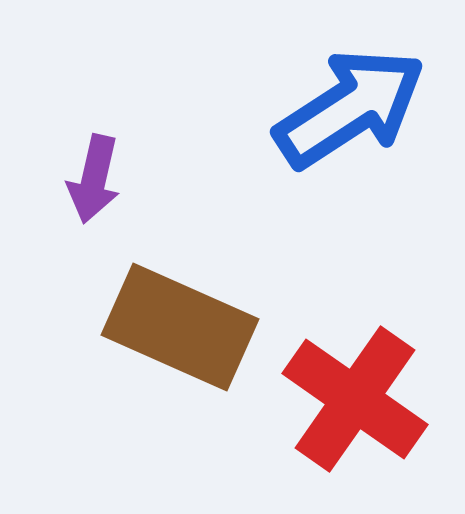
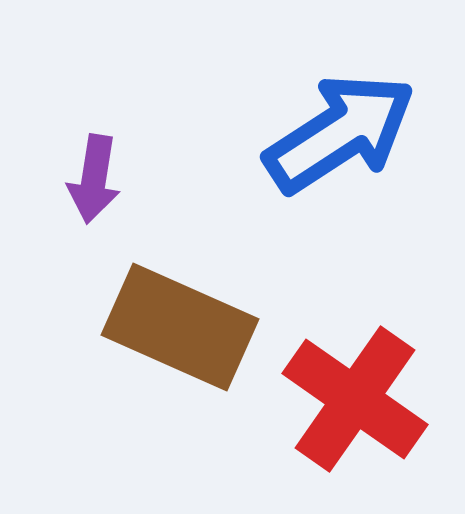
blue arrow: moved 10 px left, 25 px down
purple arrow: rotated 4 degrees counterclockwise
